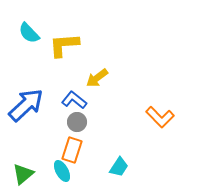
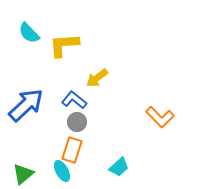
cyan trapezoid: rotated 15 degrees clockwise
